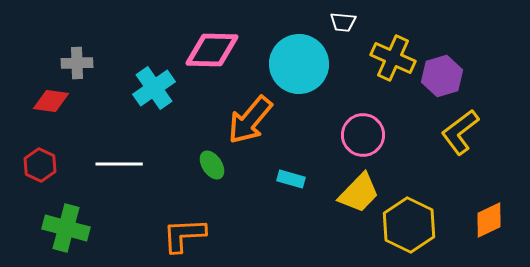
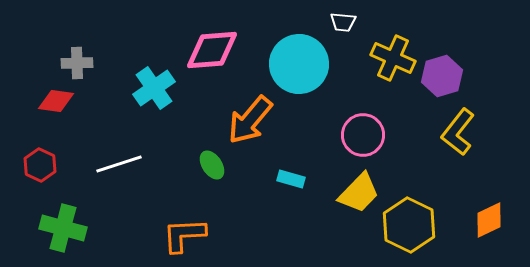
pink diamond: rotated 6 degrees counterclockwise
red diamond: moved 5 px right
yellow L-shape: moved 2 px left; rotated 15 degrees counterclockwise
white line: rotated 18 degrees counterclockwise
green cross: moved 3 px left
